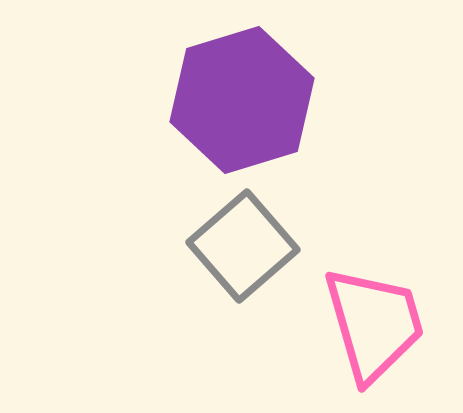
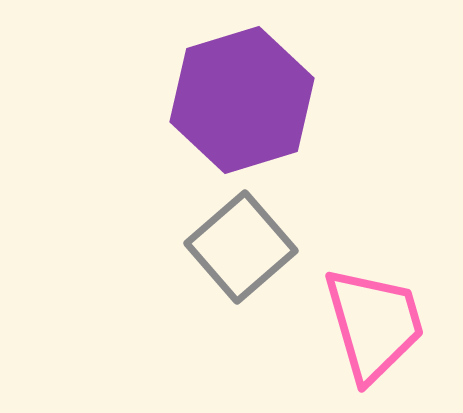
gray square: moved 2 px left, 1 px down
